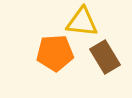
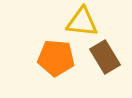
orange pentagon: moved 1 px right, 5 px down; rotated 9 degrees clockwise
